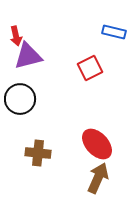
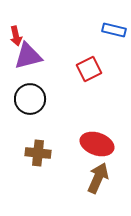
blue rectangle: moved 2 px up
red square: moved 1 px left, 1 px down
black circle: moved 10 px right
red ellipse: rotated 28 degrees counterclockwise
